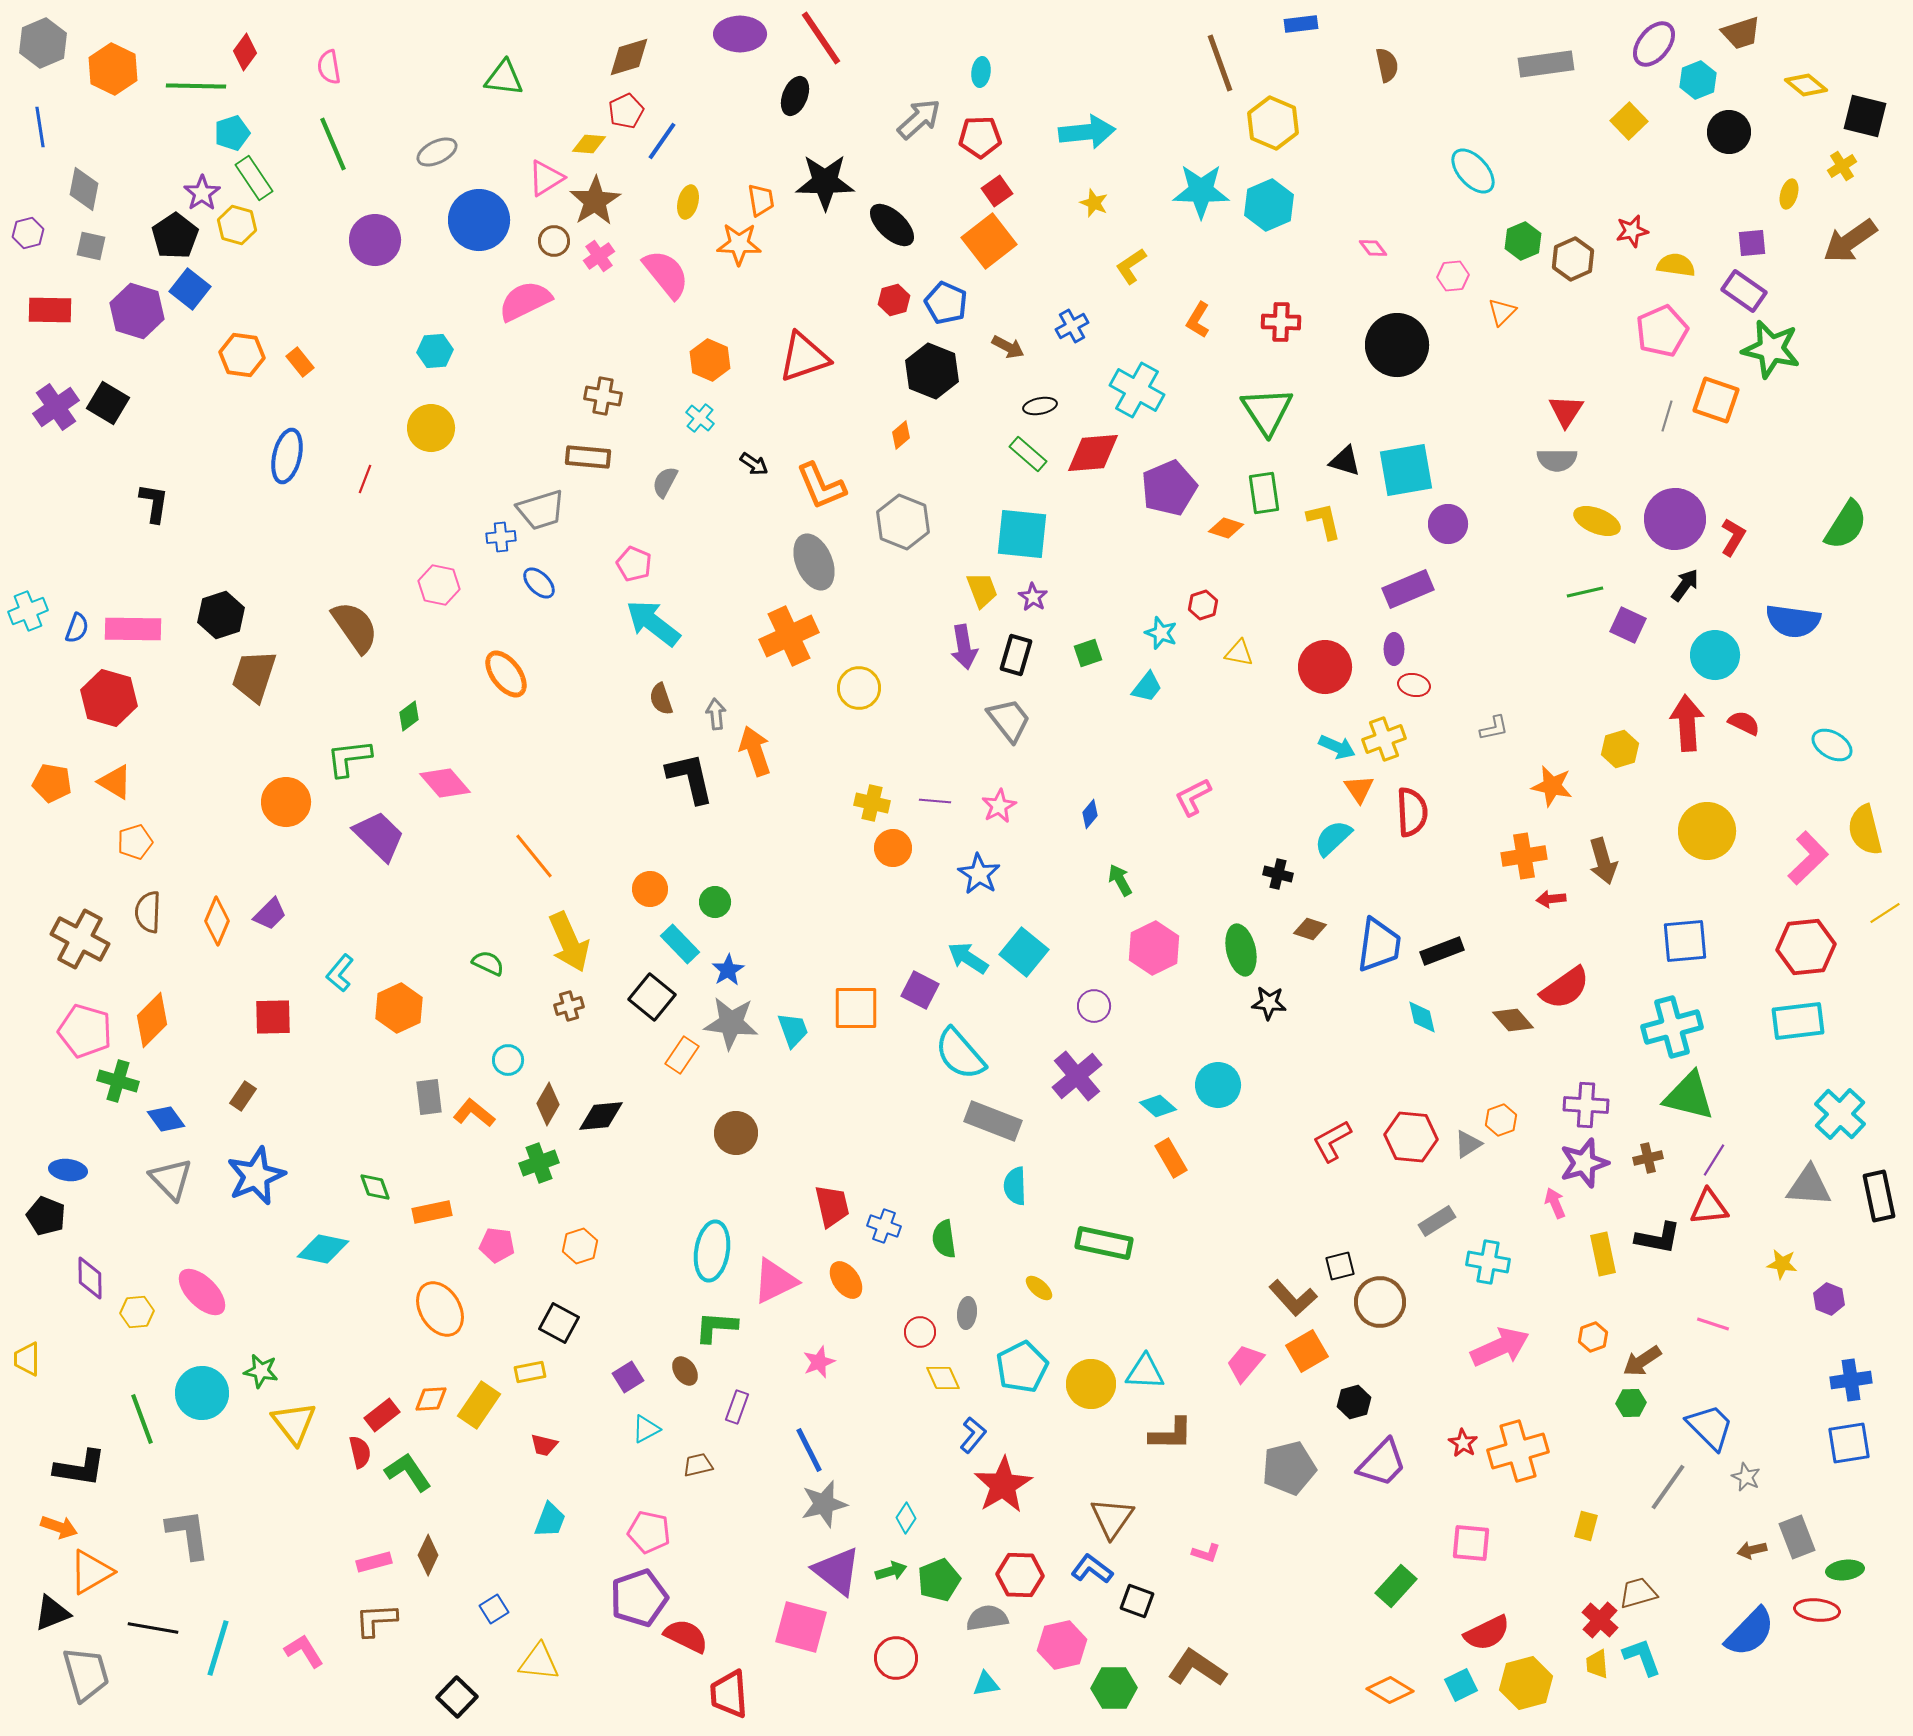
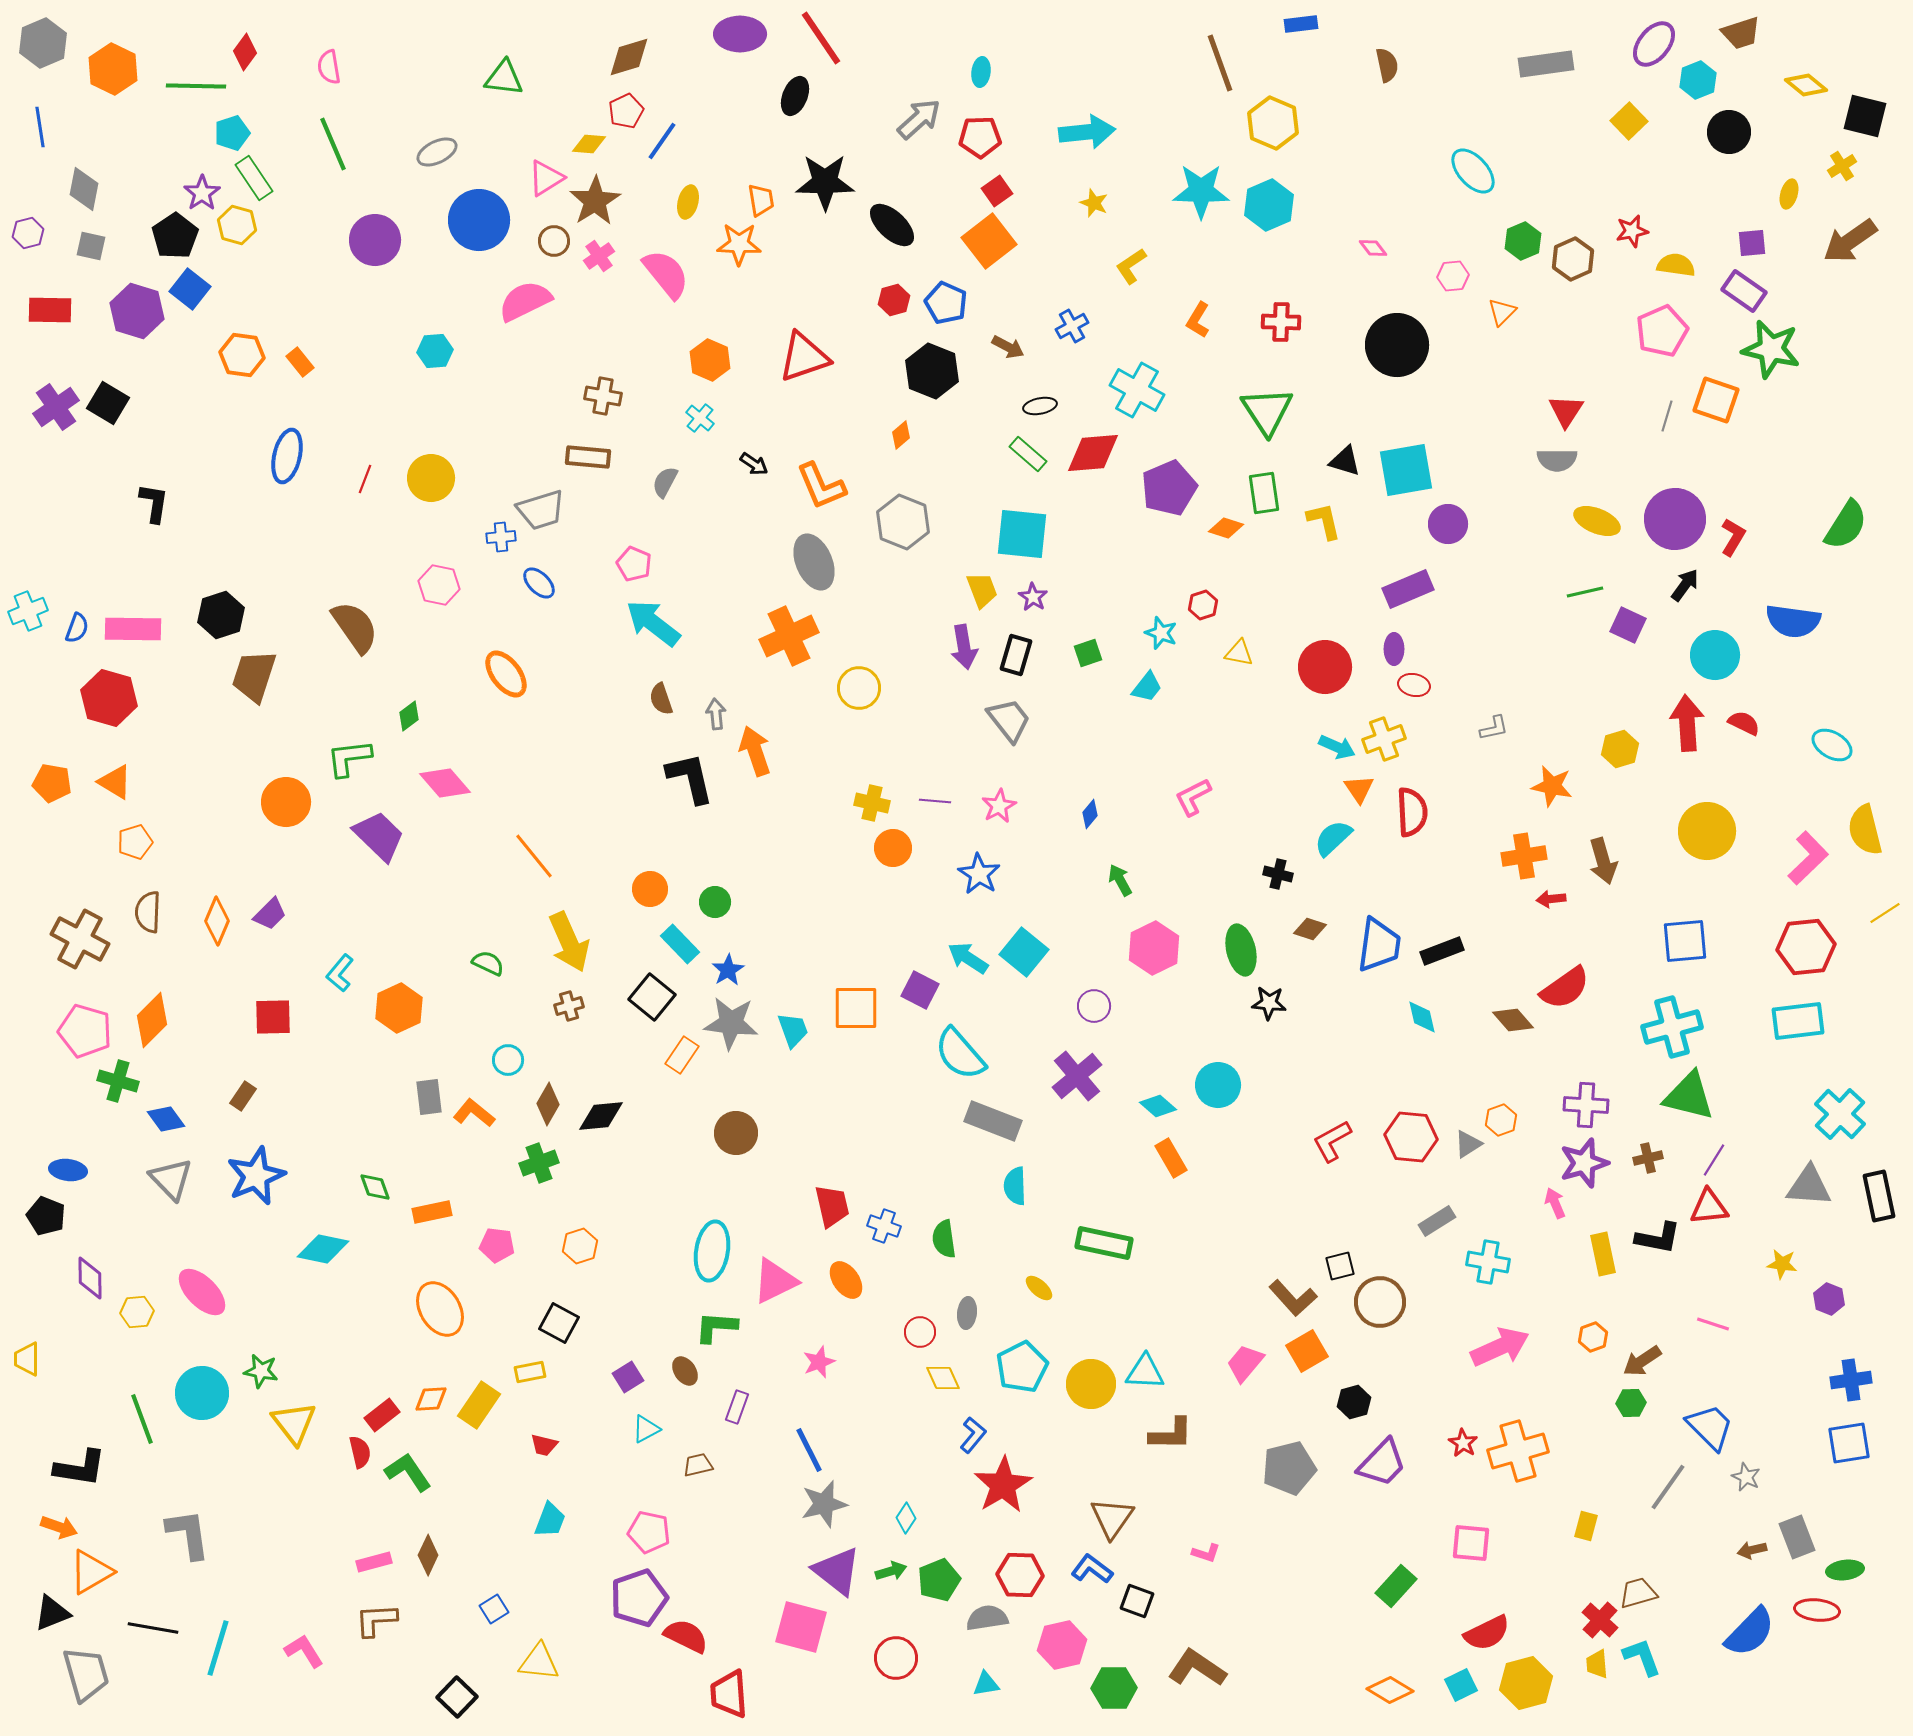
yellow circle at (431, 428): moved 50 px down
